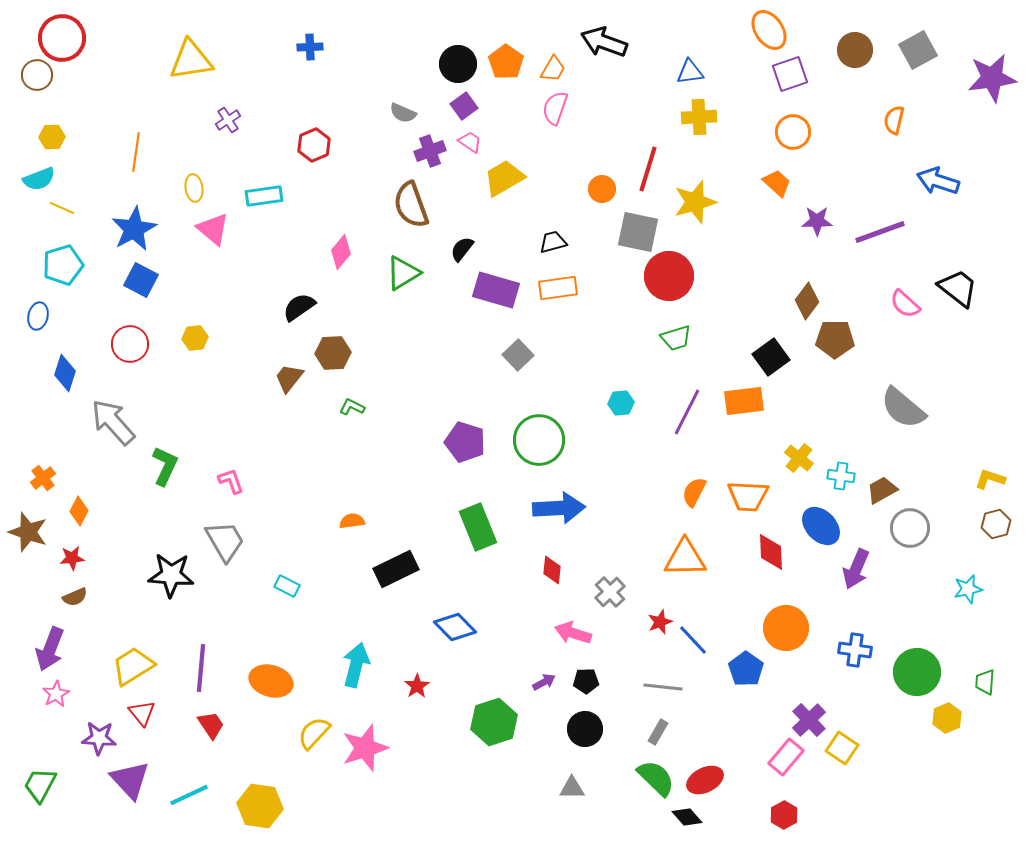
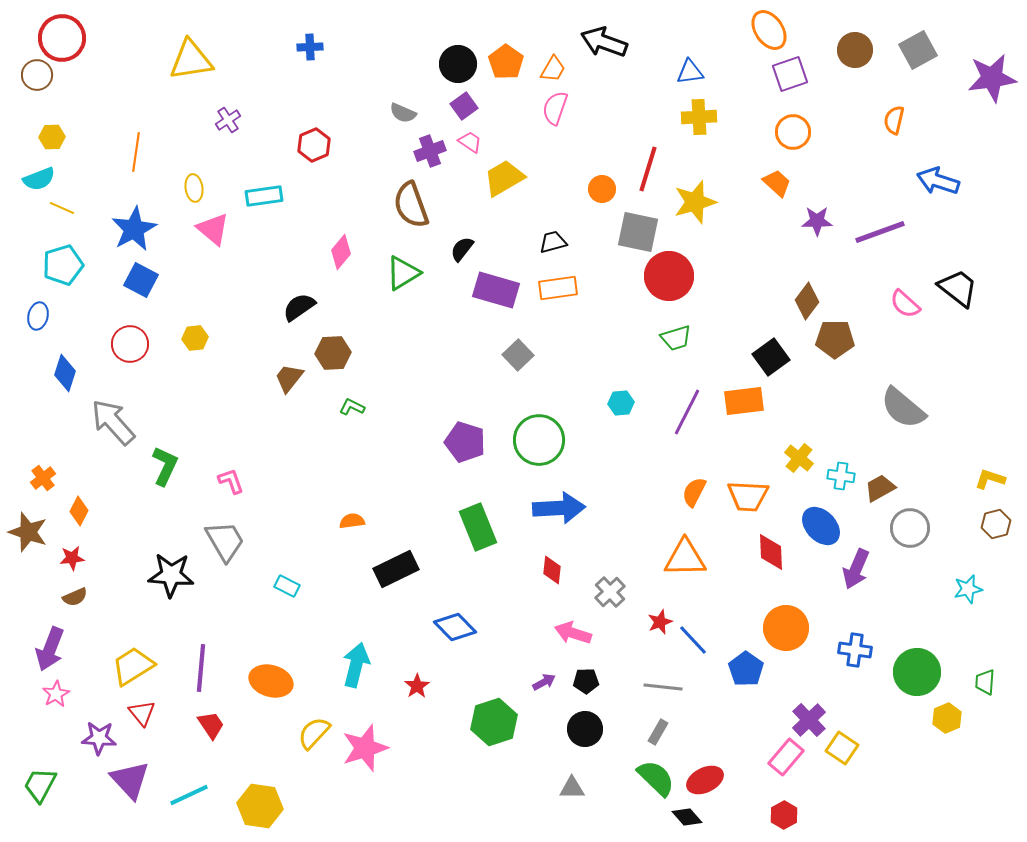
brown trapezoid at (882, 490): moved 2 px left, 2 px up
